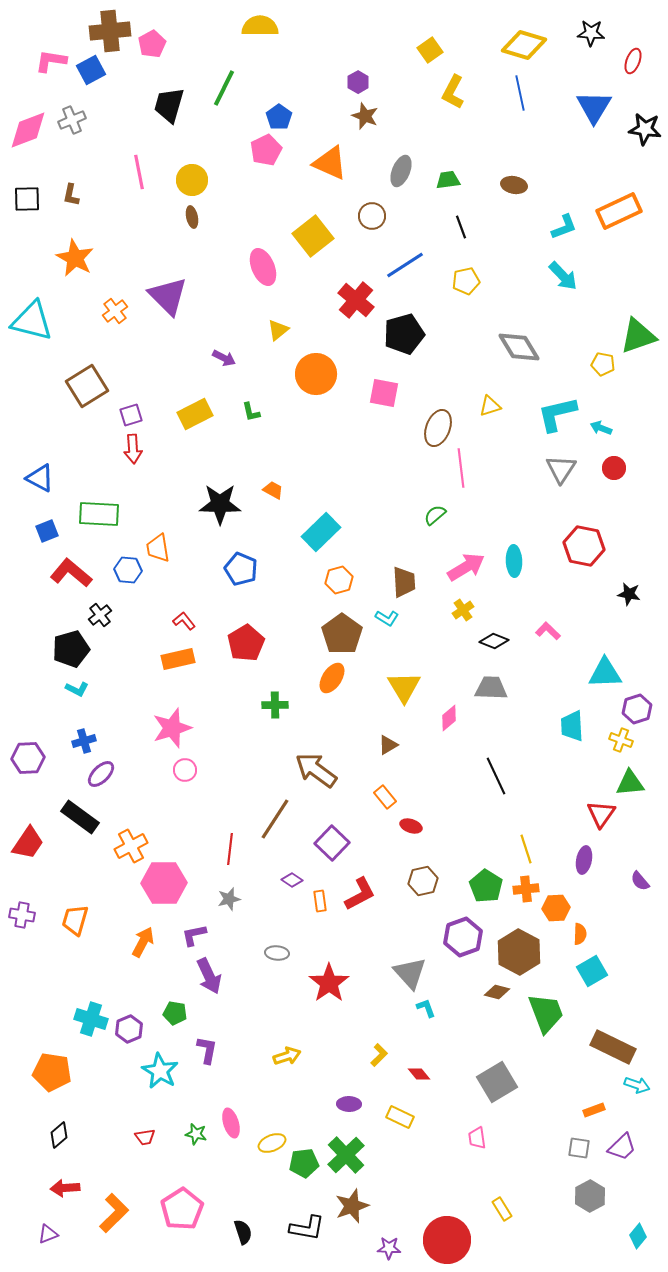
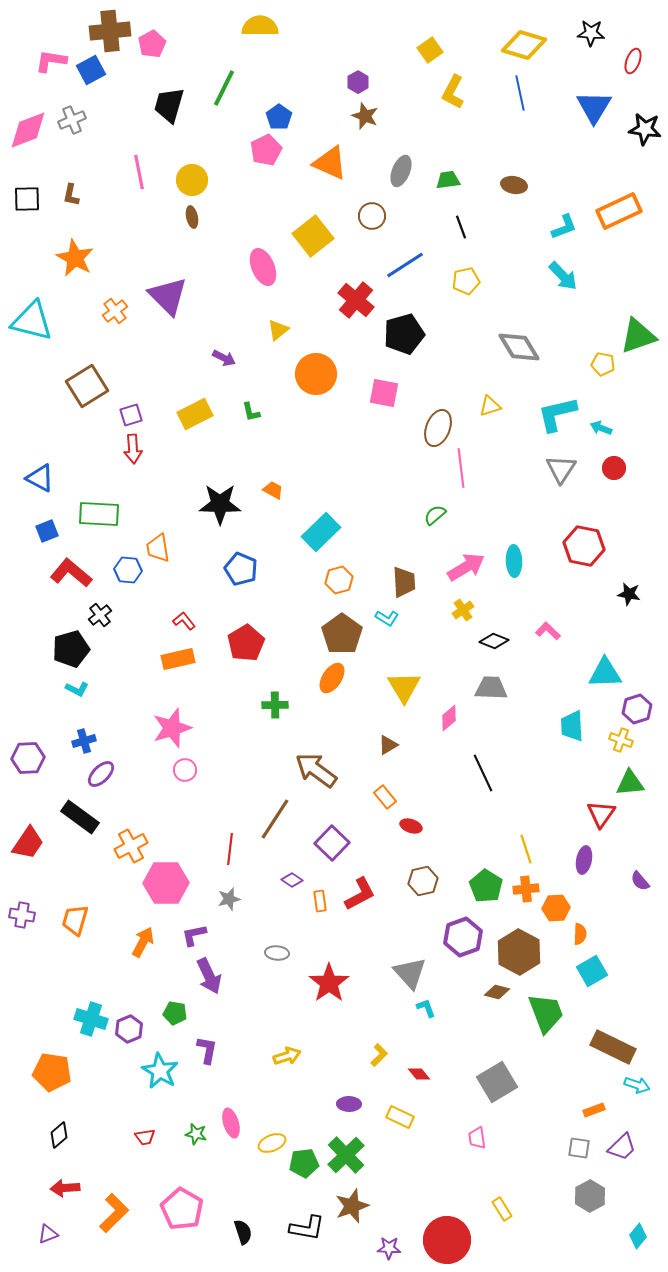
black line at (496, 776): moved 13 px left, 3 px up
pink hexagon at (164, 883): moved 2 px right
pink pentagon at (182, 1209): rotated 9 degrees counterclockwise
